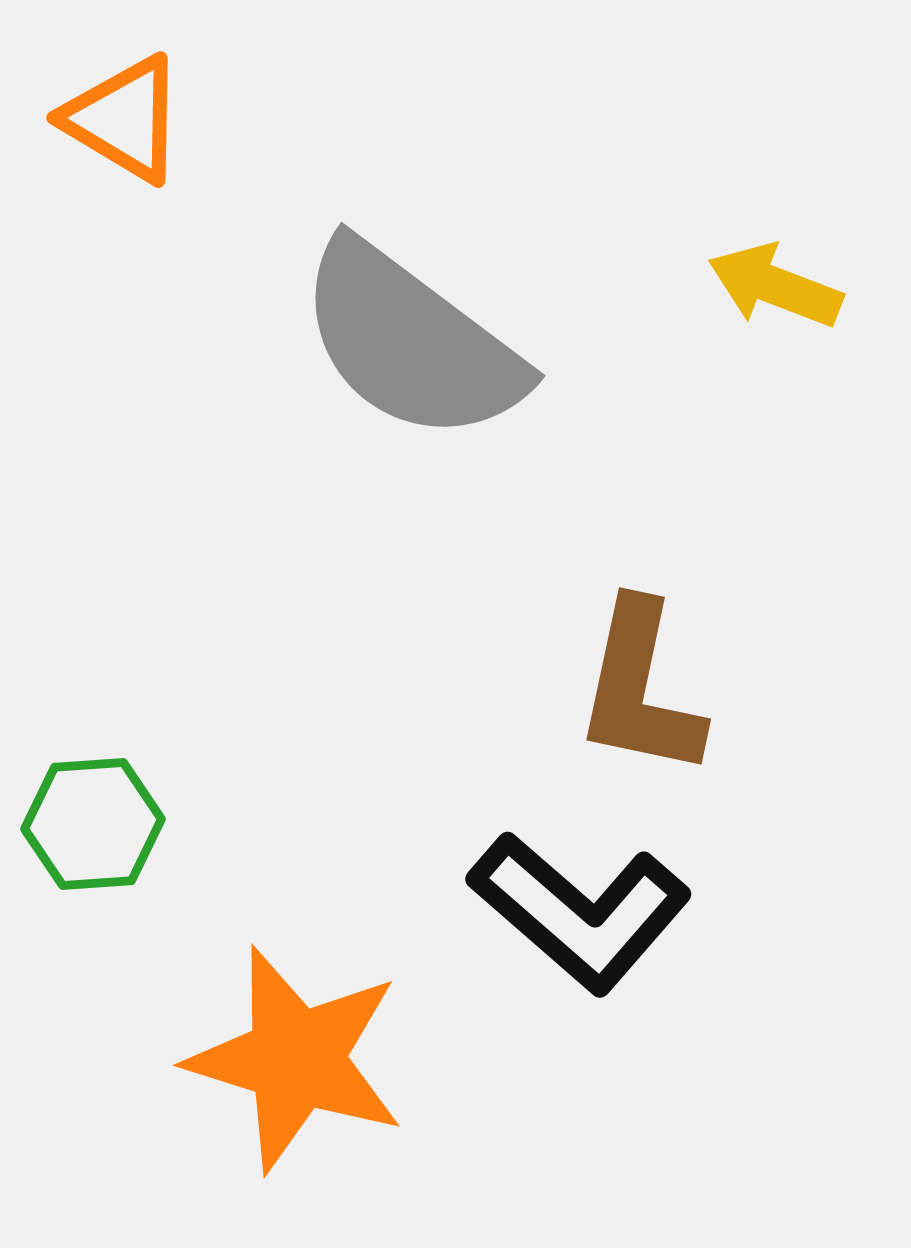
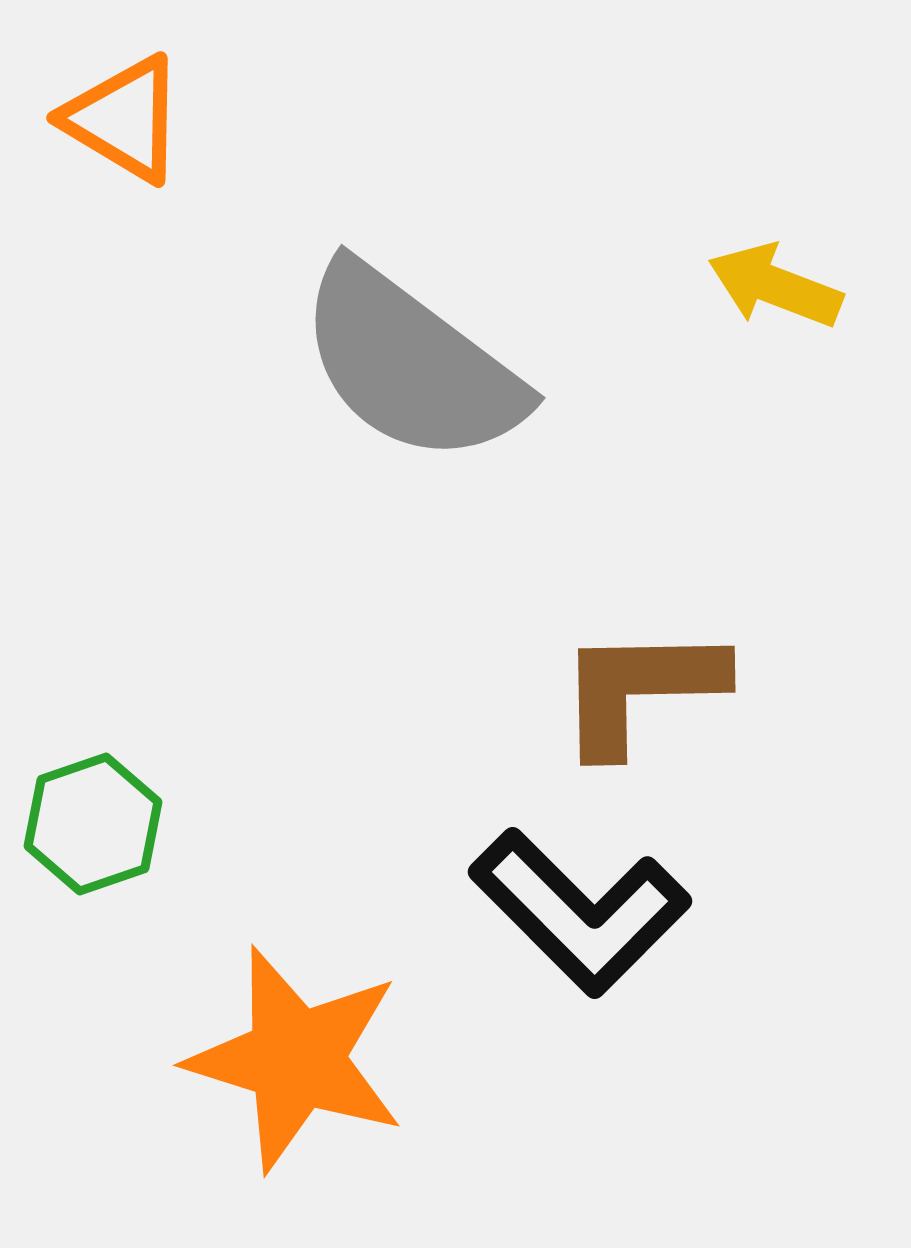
gray semicircle: moved 22 px down
brown L-shape: rotated 77 degrees clockwise
green hexagon: rotated 15 degrees counterclockwise
black L-shape: rotated 4 degrees clockwise
